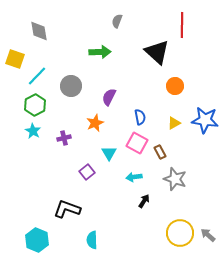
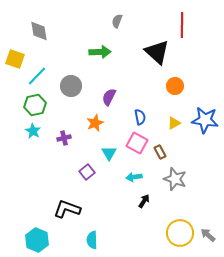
green hexagon: rotated 15 degrees clockwise
